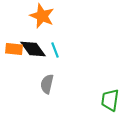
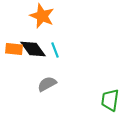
gray semicircle: rotated 48 degrees clockwise
